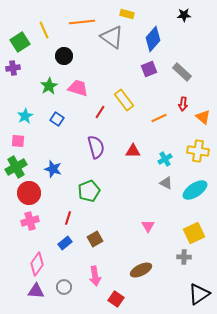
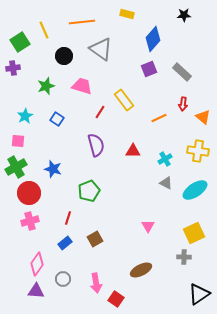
gray triangle at (112, 37): moved 11 px left, 12 px down
green star at (49, 86): moved 3 px left; rotated 12 degrees clockwise
pink trapezoid at (78, 88): moved 4 px right, 2 px up
purple semicircle at (96, 147): moved 2 px up
pink arrow at (95, 276): moved 1 px right, 7 px down
gray circle at (64, 287): moved 1 px left, 8 px up
